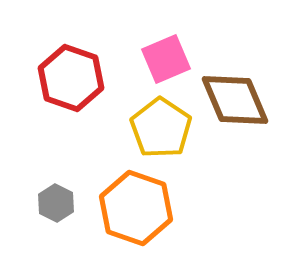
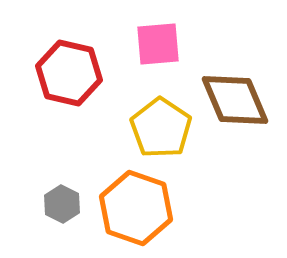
pink square: moved 8 px left, 15 px up; rotated 18 degrees clockwise
red hexagon: moved 2 px left, 5 px up; rotated 6 degrees counterclockwise
gray hexagon: moved 6 px right, 1 px down
